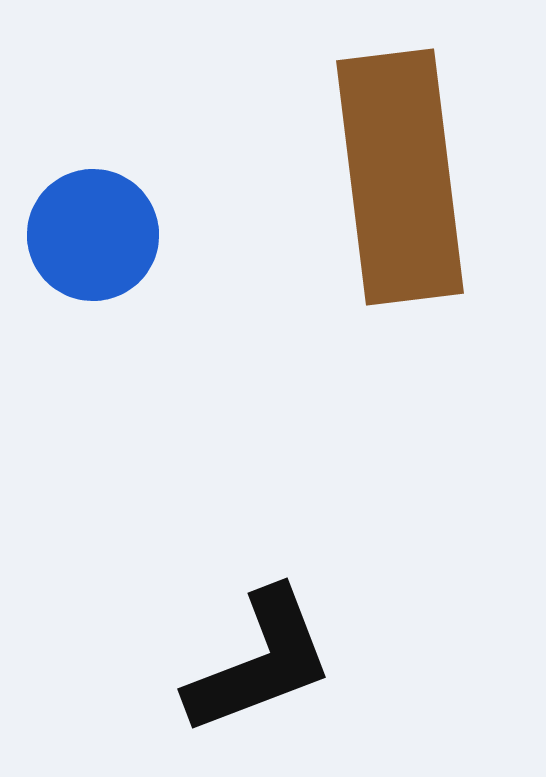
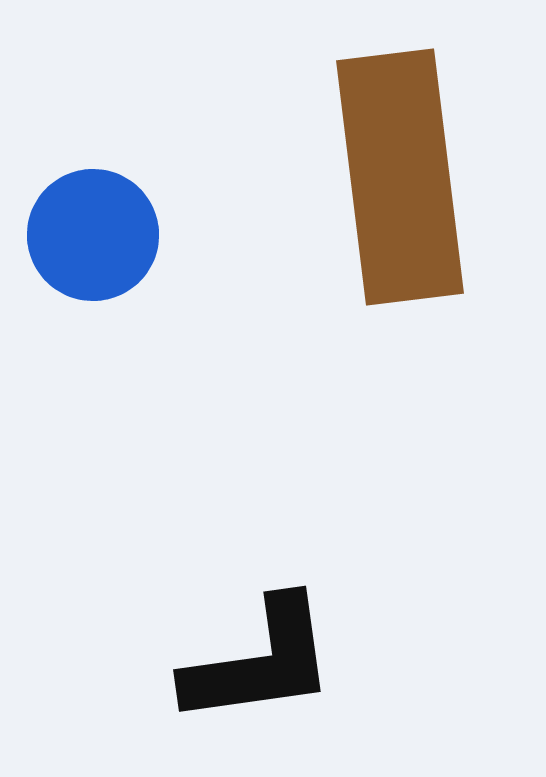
black L-shape: rotated 13 degrees clockwise
